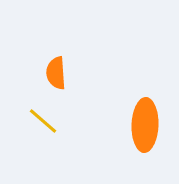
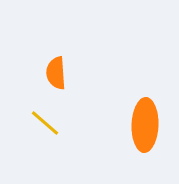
yellow line: moved 2 px right, 2 px down
